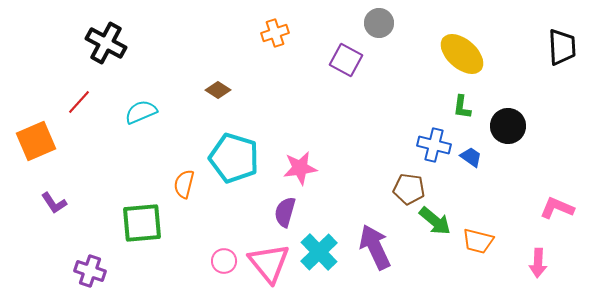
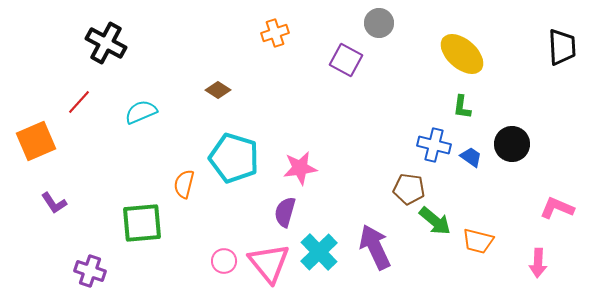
black circle: moved 4 px right, 18 px down
